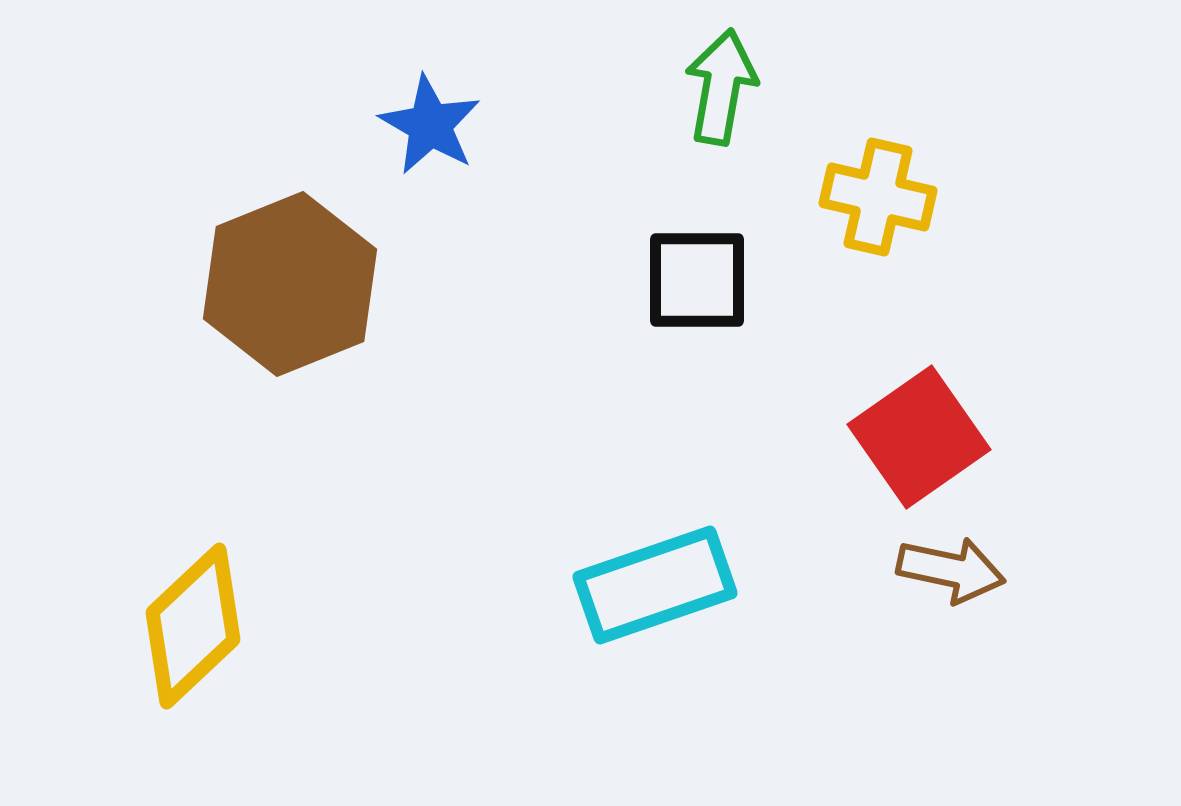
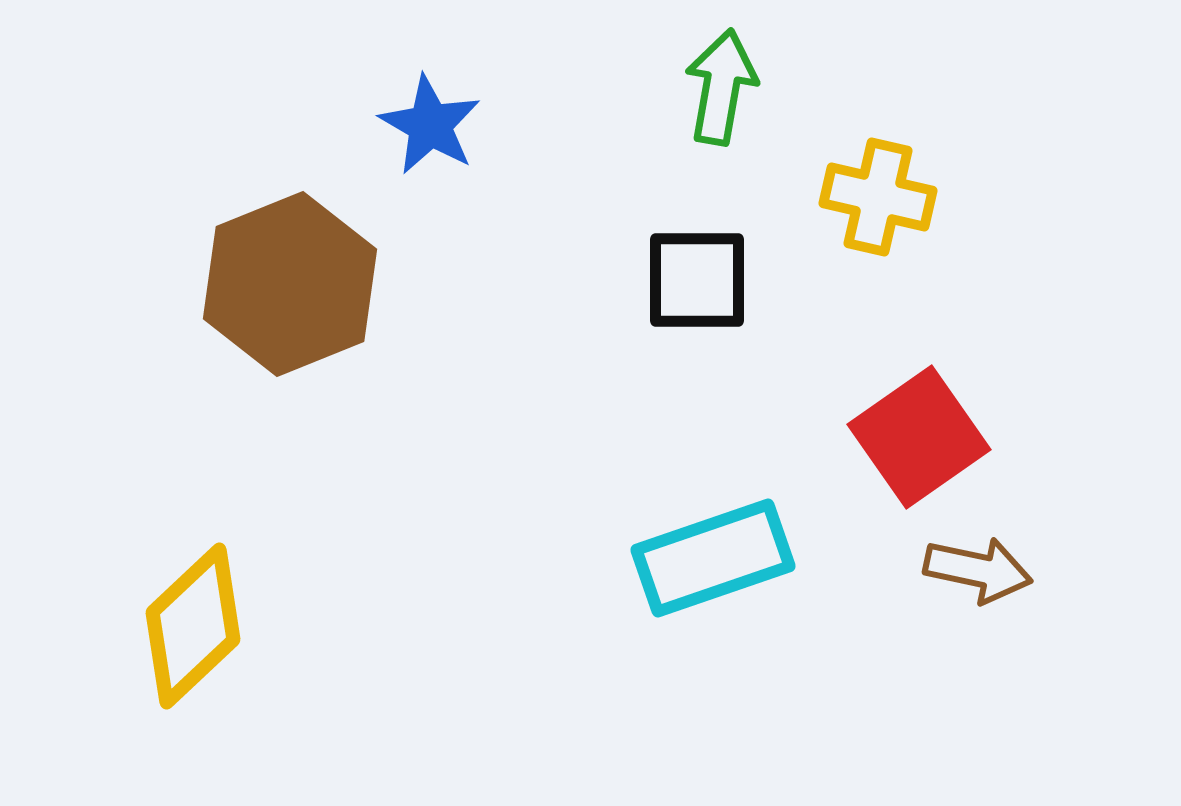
brown arrow: moved 27 px right
cyan rectangle: moved 58 px right, 27 px up
